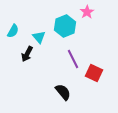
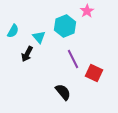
pink star: moved 1 px up
